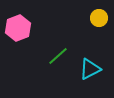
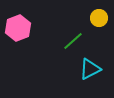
green line: moved 15 px right, 15 px up
